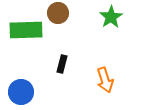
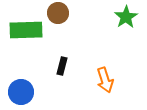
green star: moved 15 px right
black rectangle: moved 2 px down
